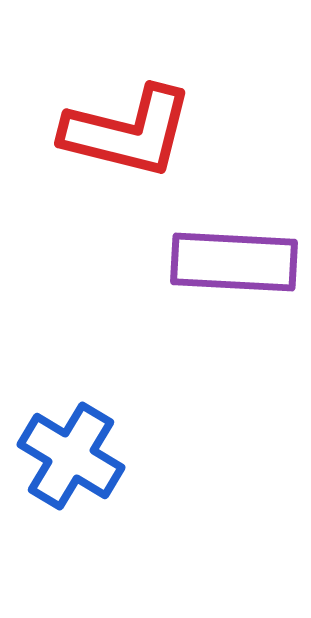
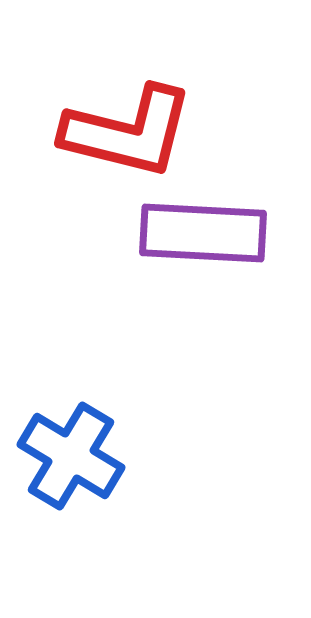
purple rectangle: moved 31 px left, 29 px up
